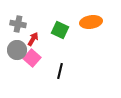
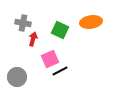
gray cross: moved 5 px right, 1 px up
red arrow: rotated 16 degrees counterclockwise
gray circle: moved 27 px down
pink square: moved 18 px right, 1 px down; rotated 24 degrees clockwise
black line: rotated 49 degrees clockwise
